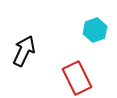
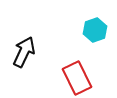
black arrow: moved 1 px down
